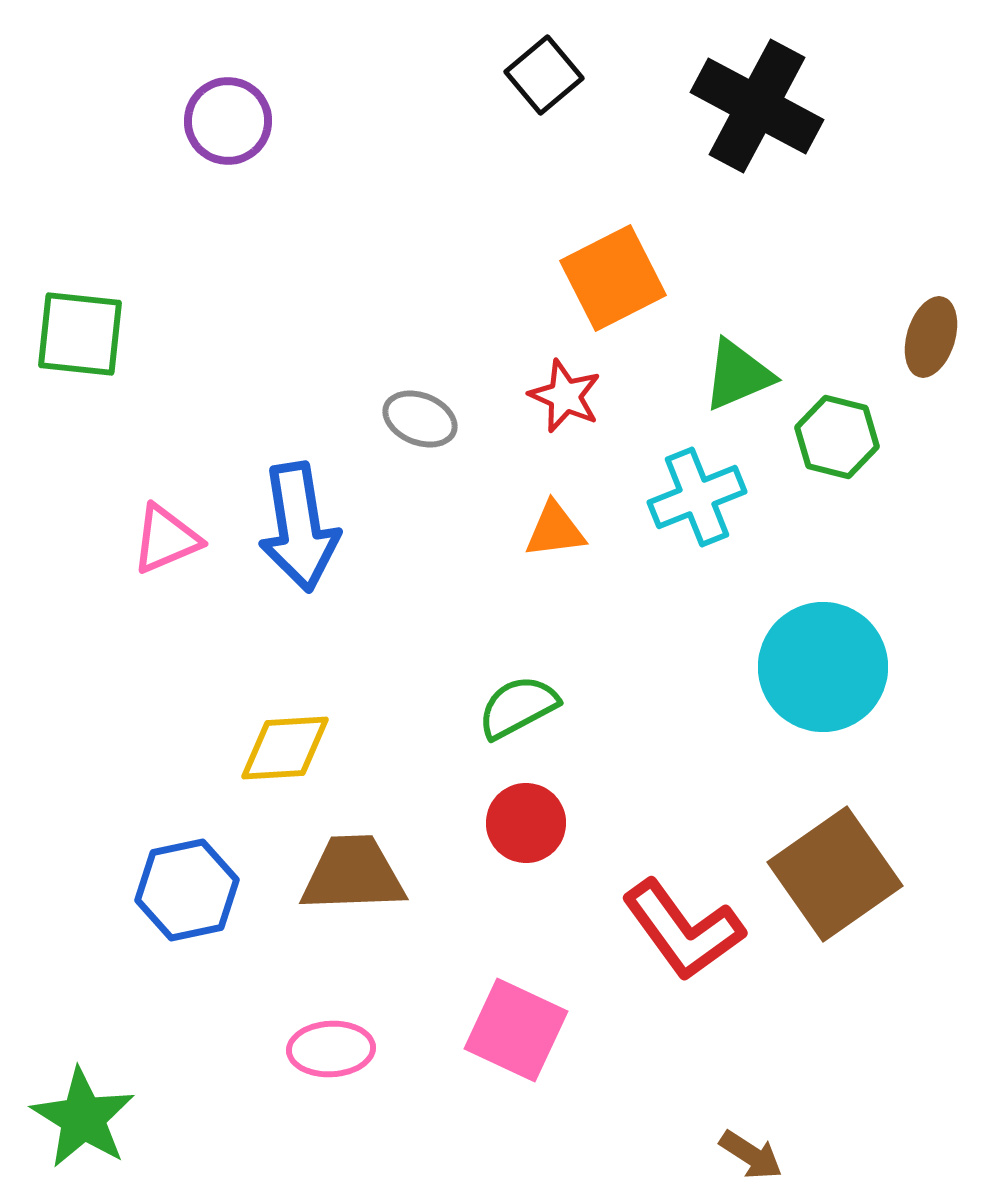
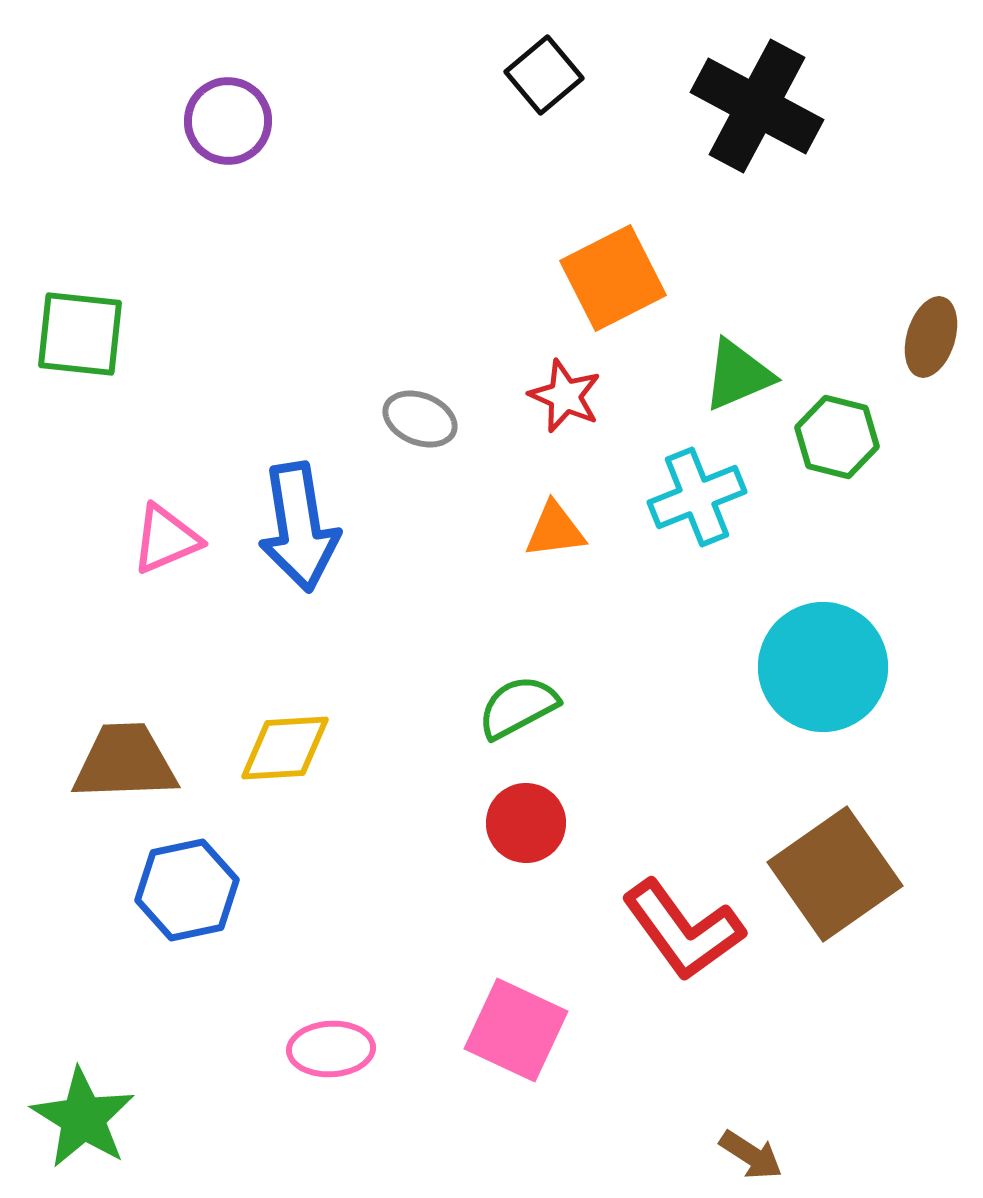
brown trapezoid: moved 228 px left, 112 px up
